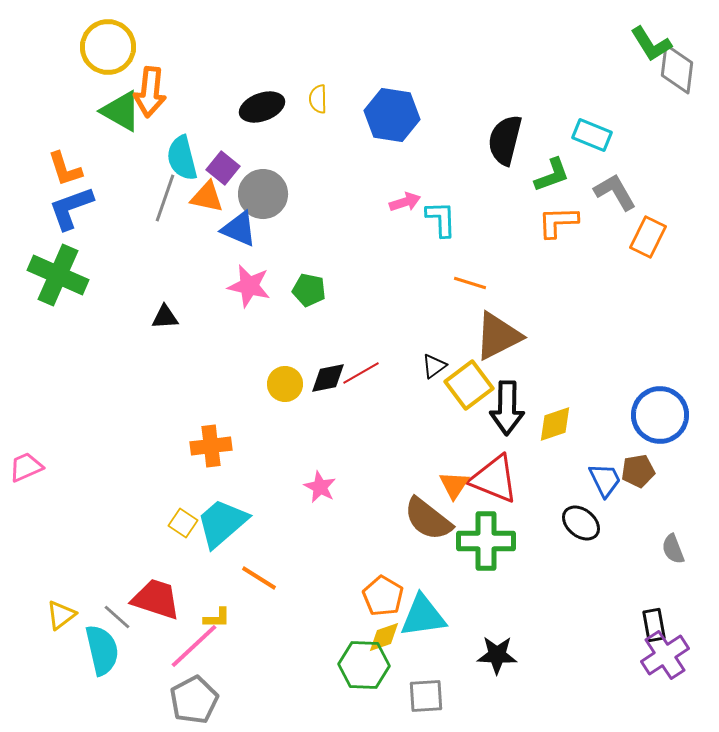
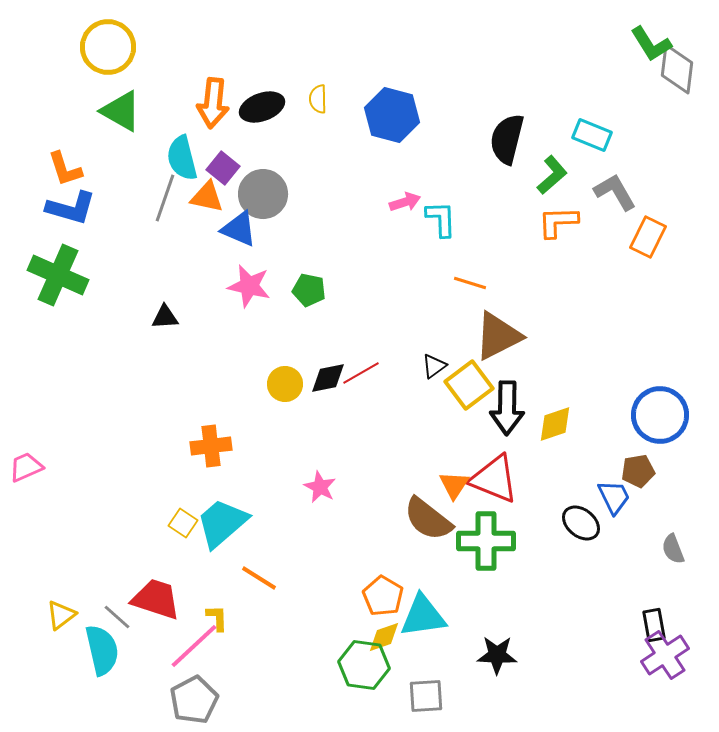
orange arrow at (150, 92): moved 63 px right, 11 px down
blue hexagon at (392, 115): rotated 6 degrees clockwise
black semicircle at (505, 140): moved 2 px right, 1 px up
green L-shape at (552, 175): rotated 21 degrees counterclockwise
blue L-shape at (71, 208): rotated 144 degrees counterclockwise
blue trapezoid at (605, 480): moved 9 px right, 17 px down
yellow L-shape at (217, 618): rotated 92 degrees counterclockwise
green hexagon at (364, 665): rotated 6 degrees clockwise
